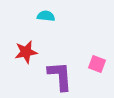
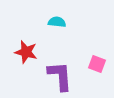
cyan semicircle: moved 11 px right, 6 px down
red star: rotated 25 degrees clockwise
